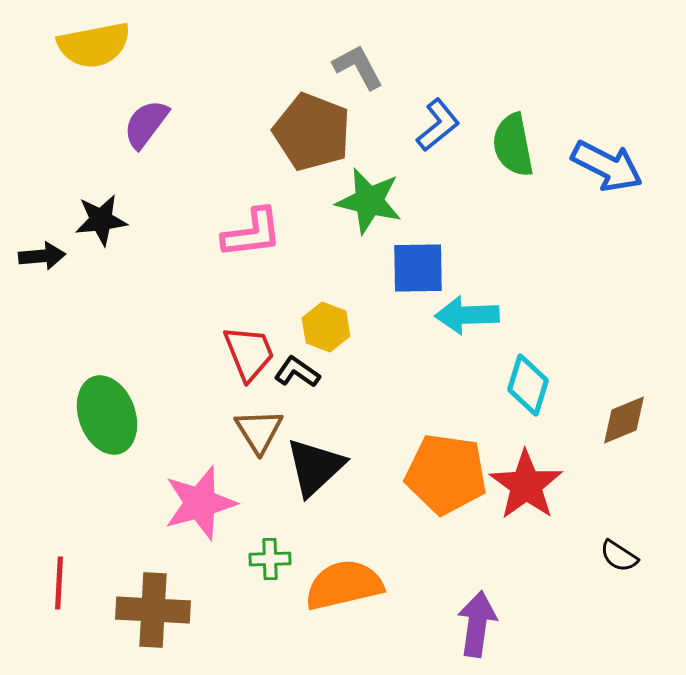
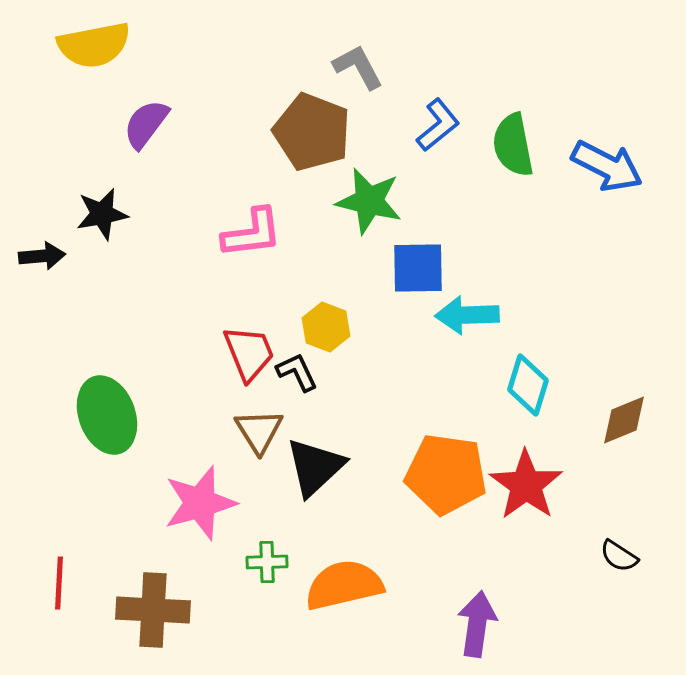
black star: moved 1 px right, 6 px up; rotated 4 degrees counterclockwise
black L-shape: rotated 30 degrees clockwise
green cross: moved 3 px left, 3 px down
